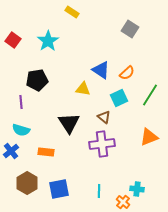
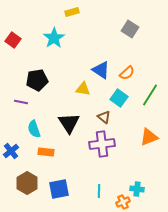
yellow rectangle: rotated 48 degrees counterclockwise
cyan star: moved 6 px right, 3 px up
cyan square: rotated 30 degrees counterclockwise
purple line: rotated 72 degrees counterclockwise
cyan semicircle: moved 13 px right, 1 px up; rotated 54 degrees clockwise
orange cross: rotated 24 degrees clockwise
